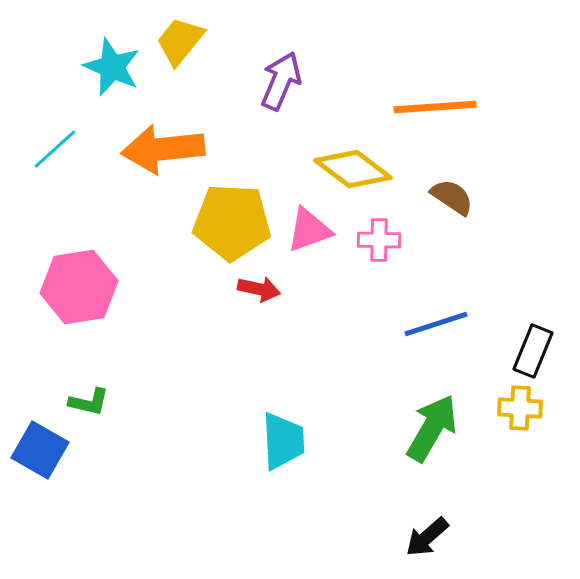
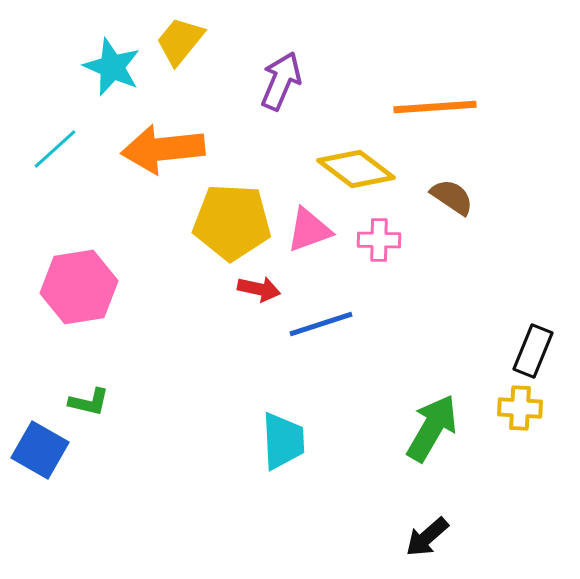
yellow diamond: moved 3 px right
blue line: moved 115 px left
